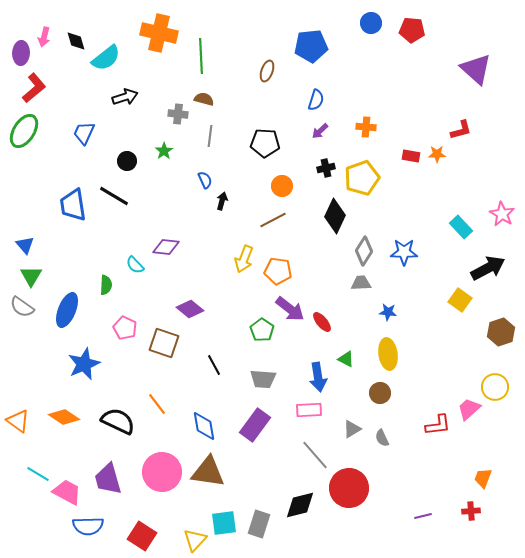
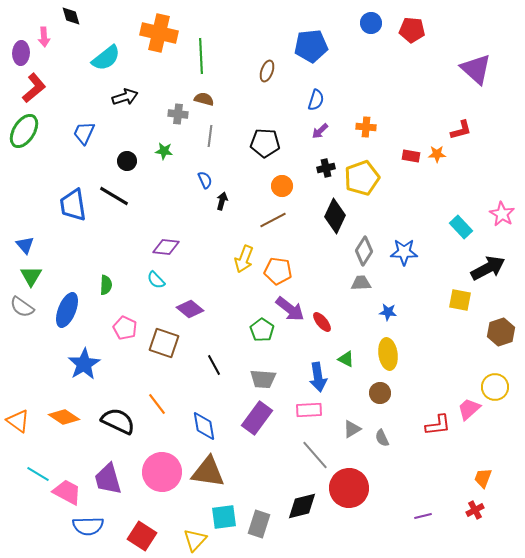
pink arrow at (44, 37): rotated 18 degrees counterclockwise
black diamond at (76, 41): moved 5 px left, 25 px up
green star at (164, 151): rotated 30 degrees counterclockwise
cyan semicircle at (135, 265): moved 21 px right, 15 px down
yellow square at (460, 300): rotated 25 degrees counterclockwise
blue star at (84, 364): rotated 8 degrees counterclockwise
purple rectangle at (255, 425): moved 2 px right, 7 px up
black diamond at (300, 505): moved 2 px right, 1 px down
red cross at (471, 511): moved 4 px right, 1 px up; rotated 24 degrees counterclockwise
cyan square at (224, 523): moved 6 px up
